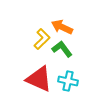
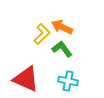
yellow L-shape: moved 5 px up
red triangle: moved 13 px left
